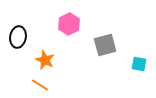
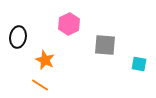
gray square: rotated 20 degrees clockwise
